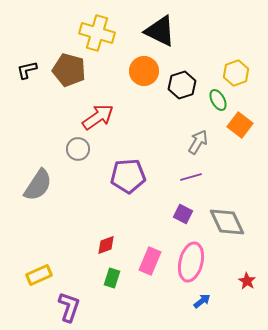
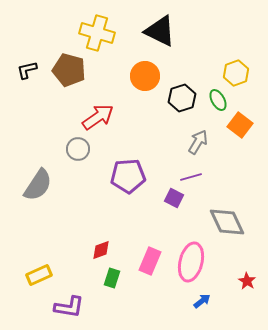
orange circle: moved 1 px right, 5 px down
black hexagon: moved 13 px down
purple square: moved 9 px left, 16 px up
red diamond: moved 5 px left, 5 px down
purple L-shape: rotated 80 degrees clockwise
